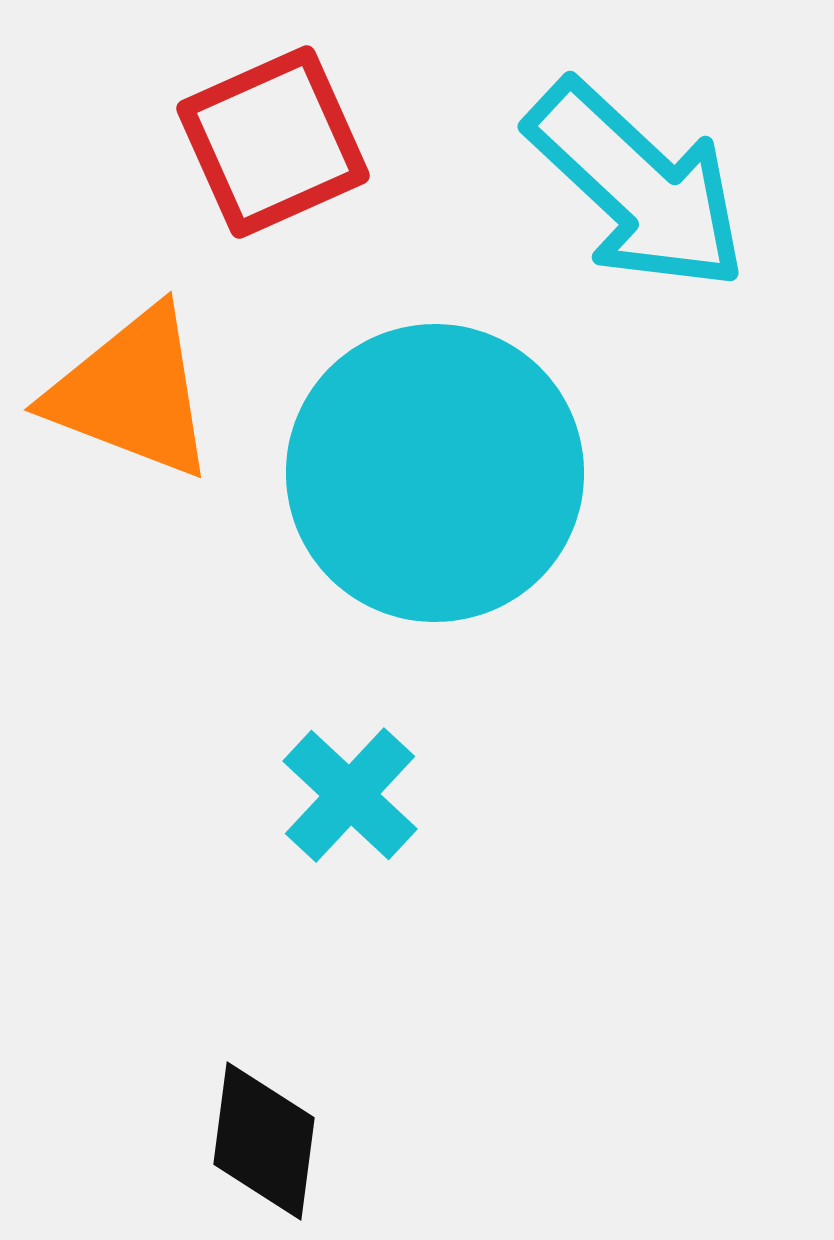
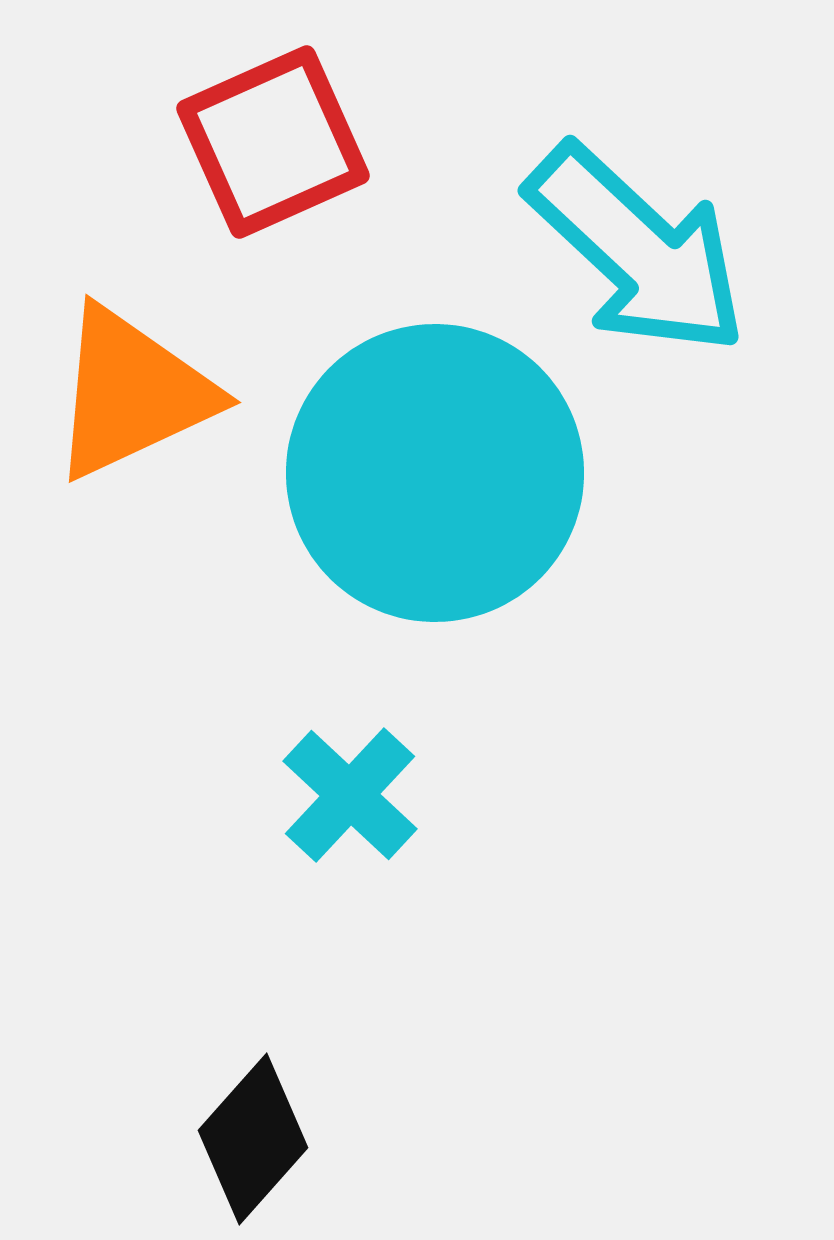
cyan arrow: moved 64 px down
orange triangle: rotated 46 degrees counterclockwise
black diamond: moved 11 px left, 2 px up; rotated 34 degrees clockwise
